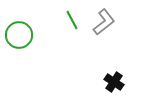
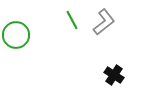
green circle: moved 3 px left
black cross: moved 7 px up
